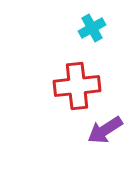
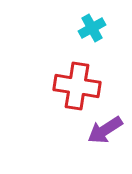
red cross: rotated 15 degrees clockwise
